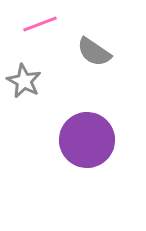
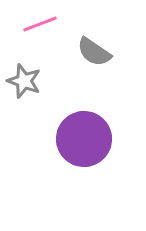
gray star: rotated 8 degrees counterclockwise
purple circle: moved 3 px left, 1 px up
